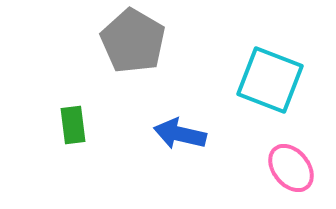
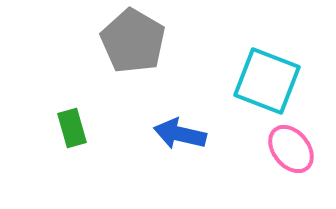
cyan square: moved 3 px left, 1 px down
green rectangle: moved 1 px left, 3 px down; rotated 9 degrees counterclockwise
pink ellipse: moved 19 px up
